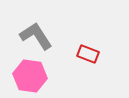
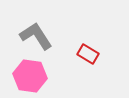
red rectangle: rotated 10 degrees clockwise
